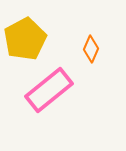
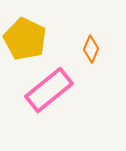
yellow pentagon: rotated 18 degrees counterclockwise
